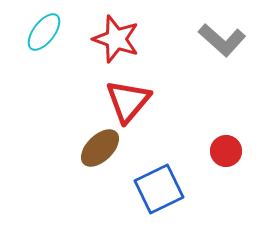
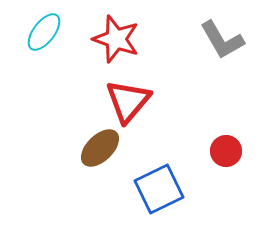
gray L-shape: rotated 18 degrees clockwise
